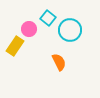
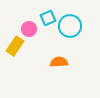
cyan square: rotated 28 degrees clockwise
cyan circle: moved 4 px up
orange semicircle: rotated 66 degrees counterclockwise
